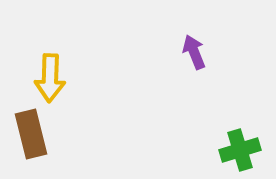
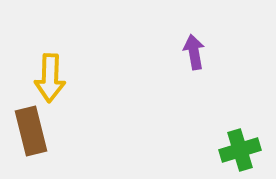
purple arrow: rotated 12 degrees clockwise
brown rectangle: moved 3 px up
